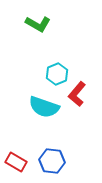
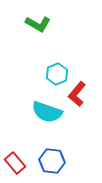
cyan semicircle: moved 3 px right, 5 px down
red rectangle: moved 1 px left, 1 px down; rotated 20 degrees clockwise
